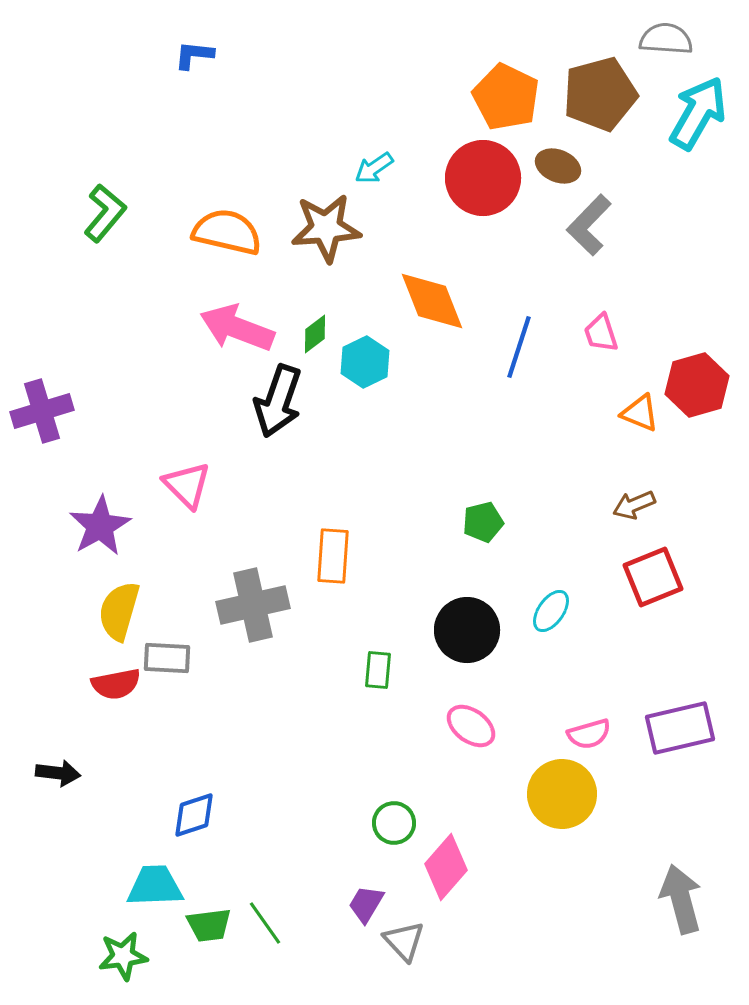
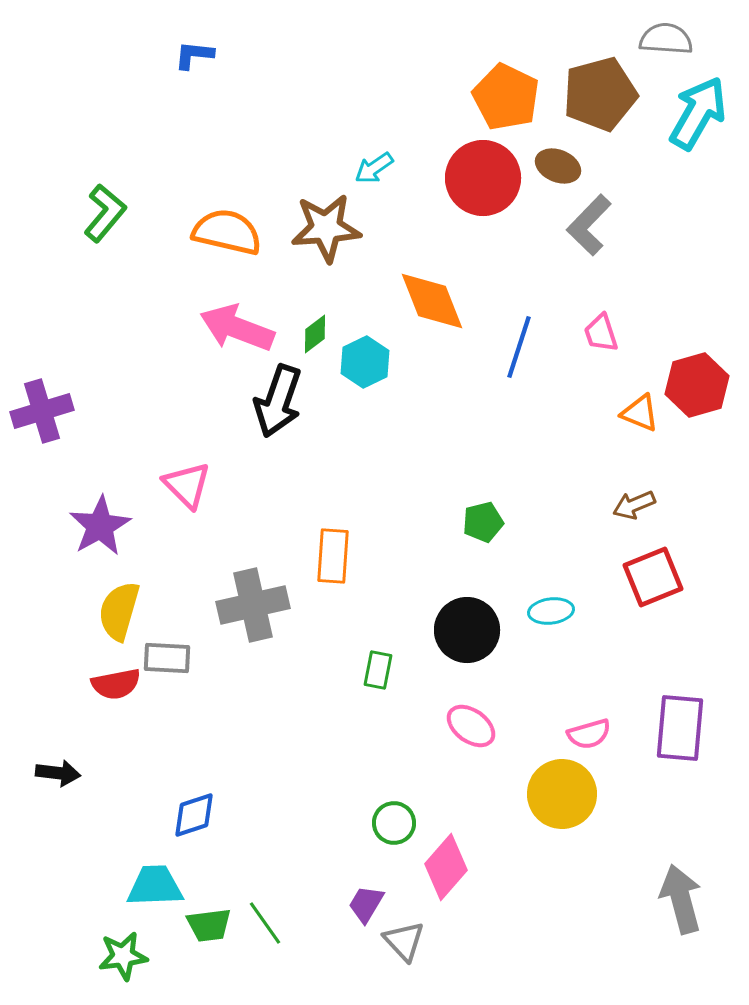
cyan ellipse at (551, 611): rotated 48 degrees clockwise
green rectangle at (378, 670): rotated 6 degrees clockwise
purple rectangle at (680, 728): rotated 72 degrees counterclockwise
